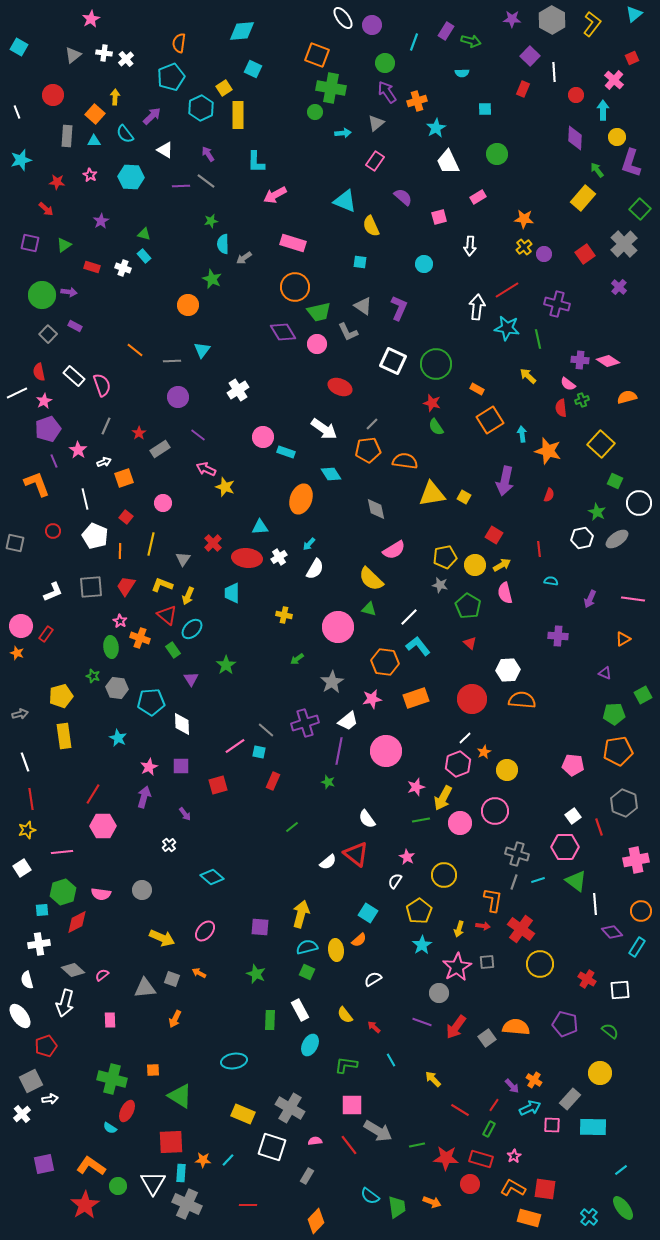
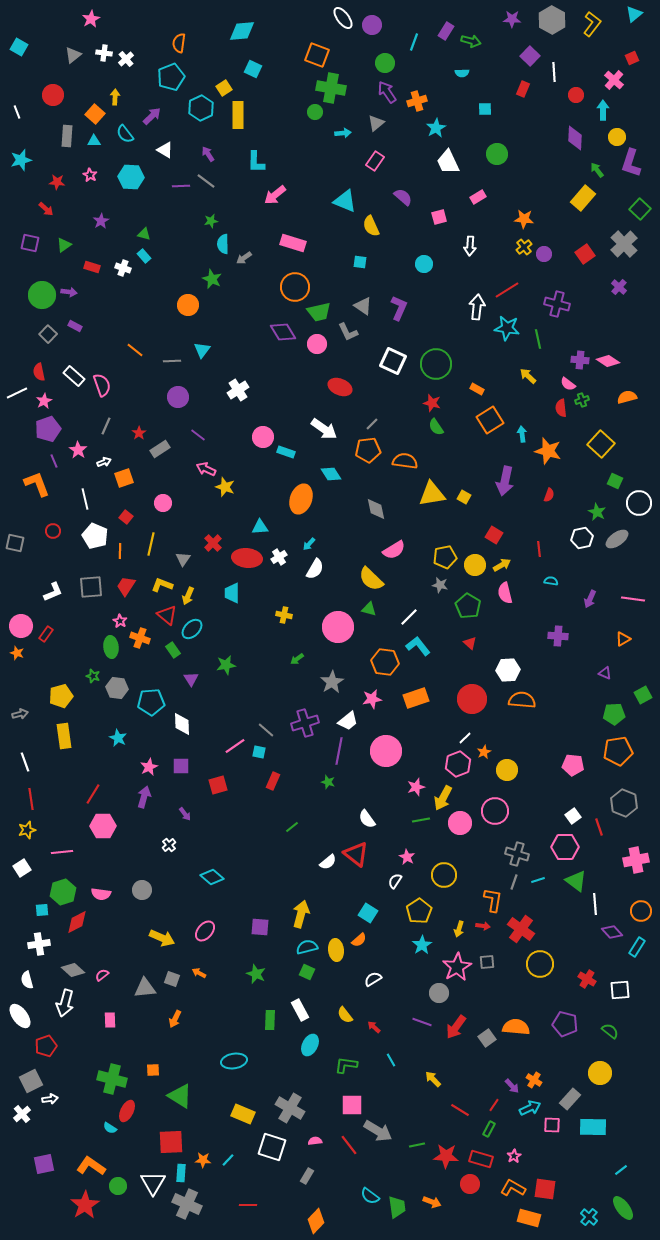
pink arrow at (275, 195): rotated 10 degrees counterclockwise
green star at (226, 665): rotated 24 degrees clockwise
red star at (446, 1158): moved 2 px up
